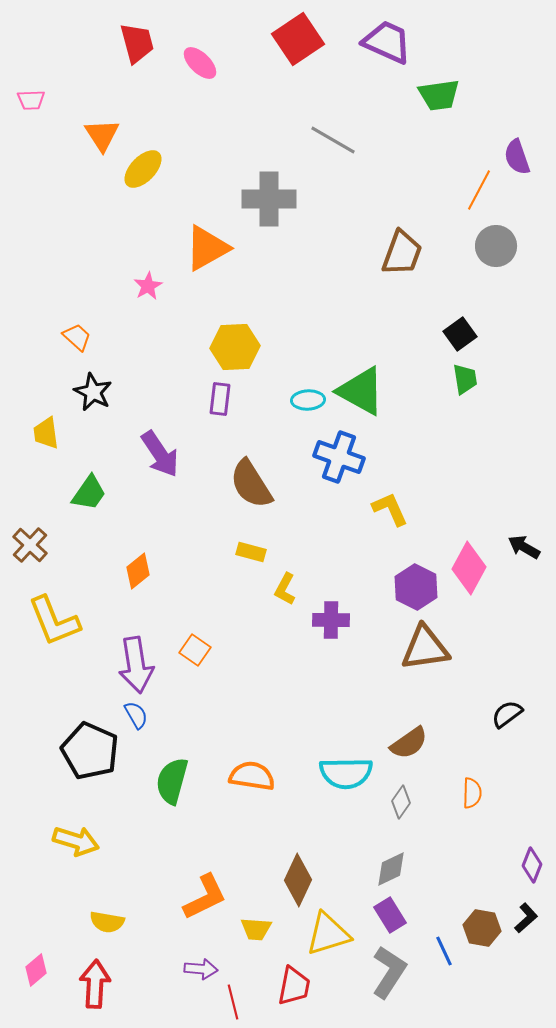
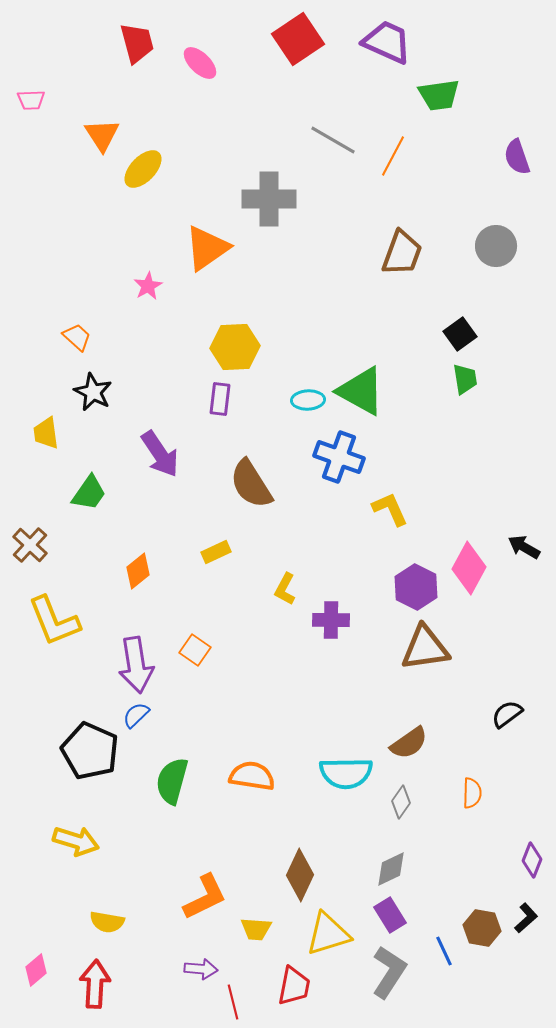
orange line at (479, 190): moved 86 px left, 34 px up
orange triangle at (207, 248): rotated 6 degrees counterclockwise
yellow rectangle at (251, 552): moved 35 px left; rotated 40 degrees counterclockwise
blue semicircle at (136, 715): rotated 104 degrees counterclockwise
purple diamond at (532, 865): moved 5 px up
brown diamond at (298, 880): moved 2 px right, 5 px up
